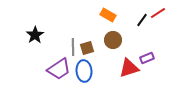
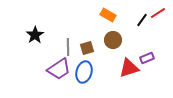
gray line: moved 5 px left
blue ellipse: moved 1 px down; rotated 20 degrees clockwise
